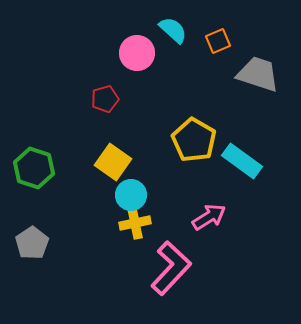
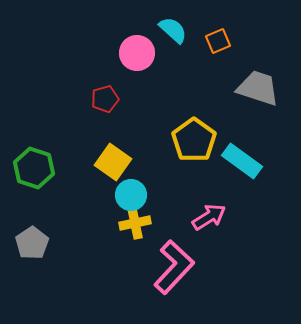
gray trapezoid: moved 14 px down
yellow pentagon: rotated 6 degrees clockwise
pink L-shape: moved 3 px right, 1 px up
